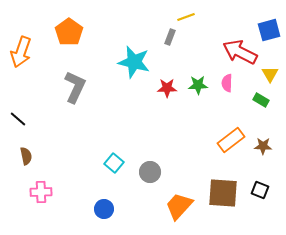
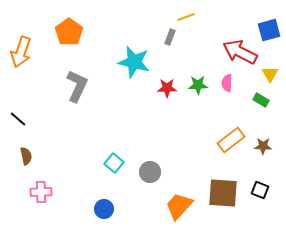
gray L-shape: moved 2 px right, 1 px up
